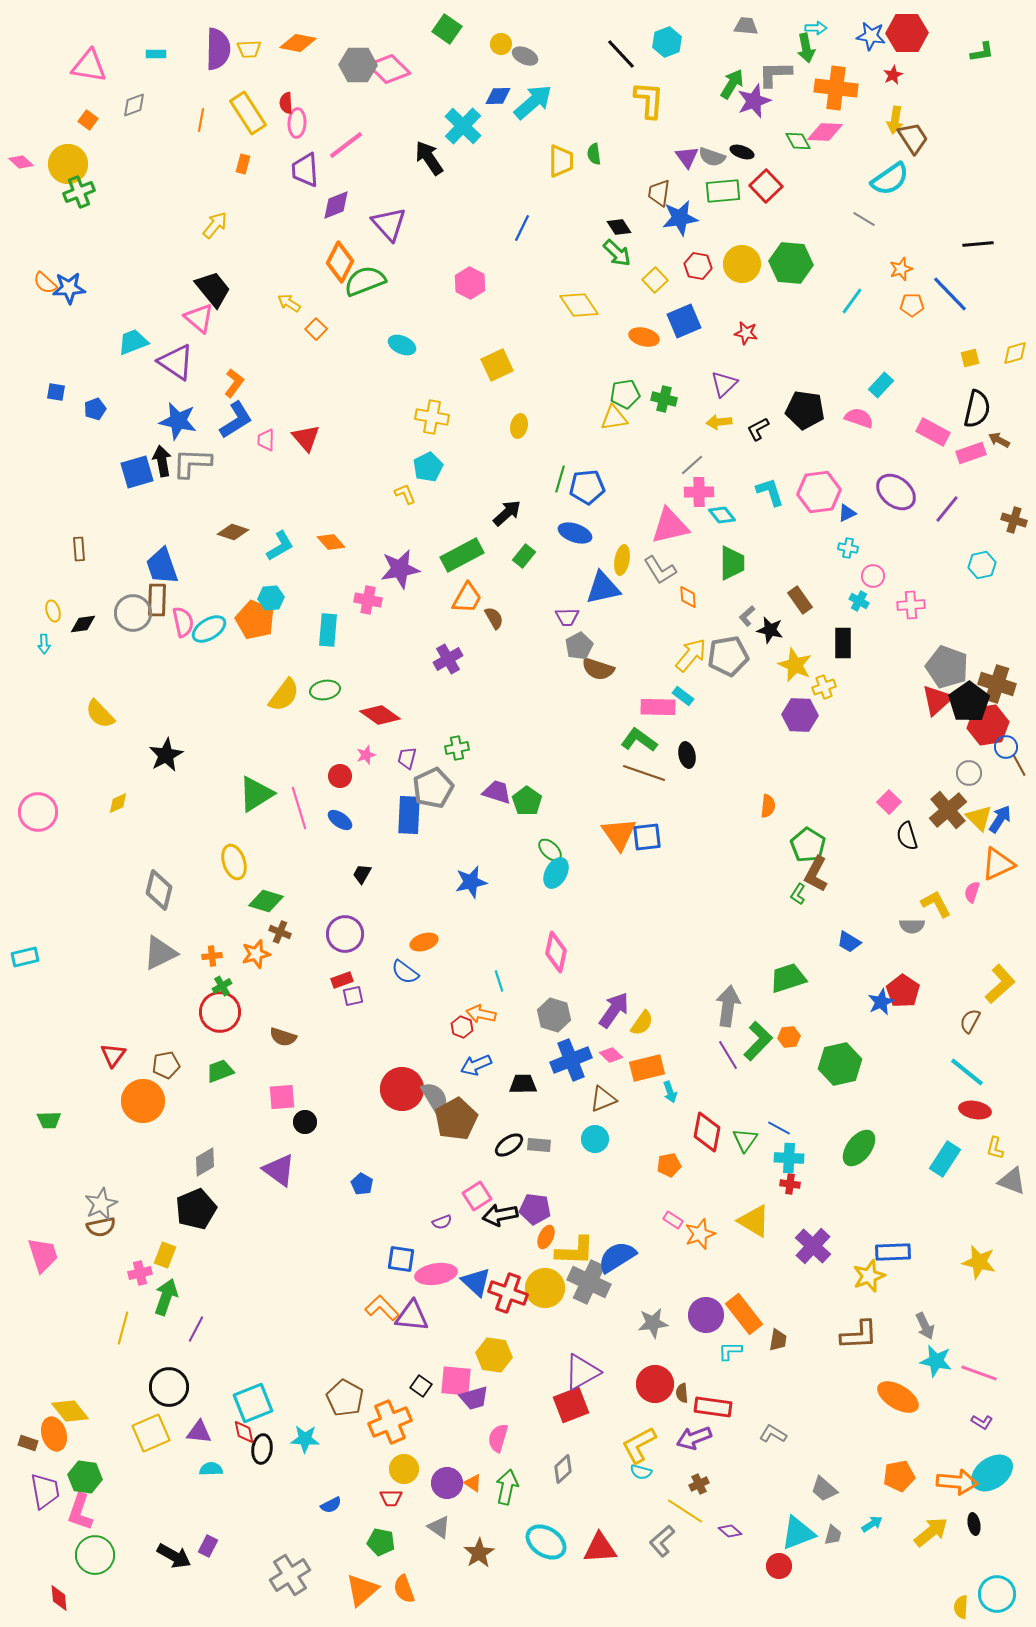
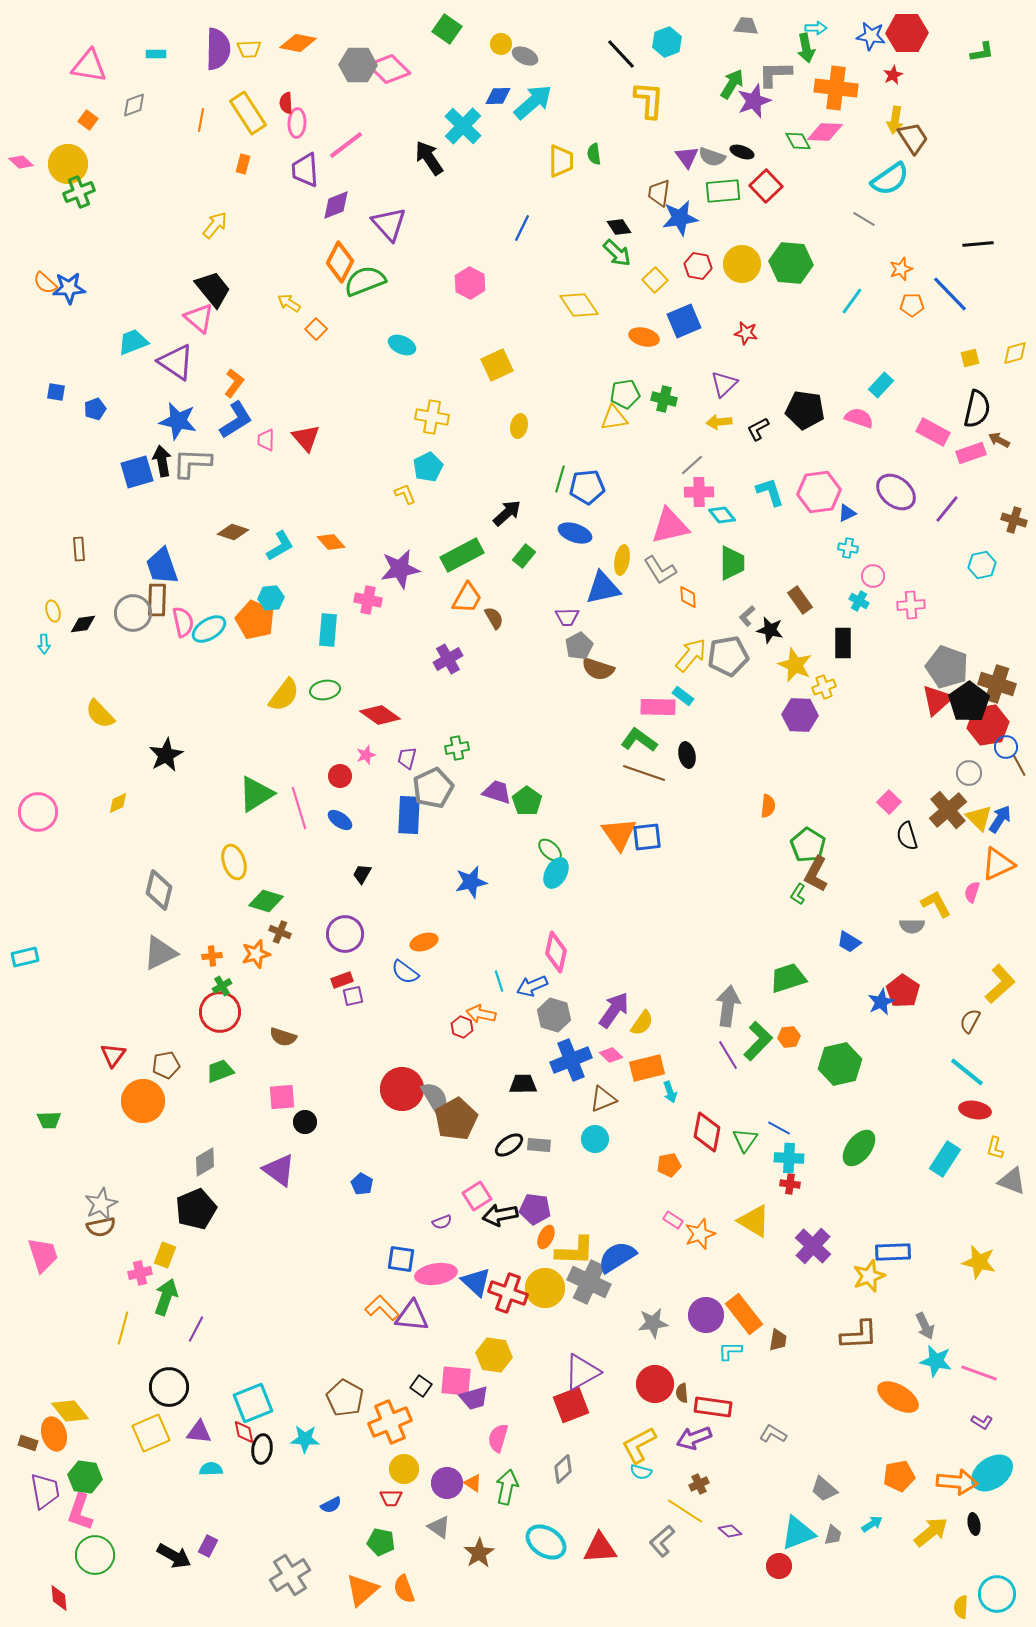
blue arrow at (476, 1065): moved 56 px right, 79 px up
